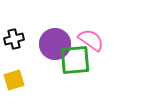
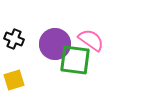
black cross: rotated 36 degrees clockwise
green square: rotated 12 degrees clockwise
